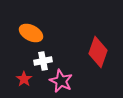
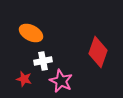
red star: rotated 21 degrees counterclockwise
